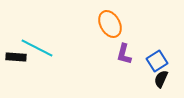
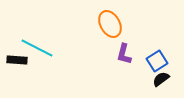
black rectangle: moved 1 px right, 3 px down
black semicircle: rotated 30 degrees clockwise
